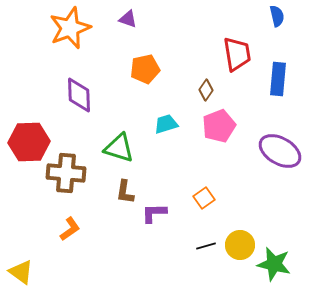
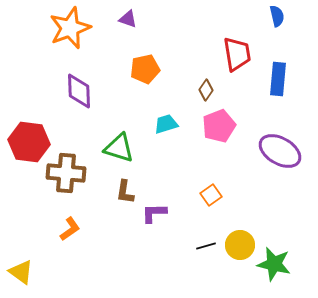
purple diamond: moved 4 px up
red hexagon: rotated 9 degrees clockwise
orange square: moved 7 px right, 3 px up
